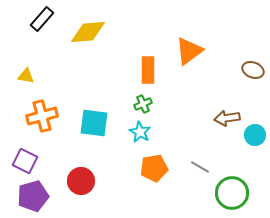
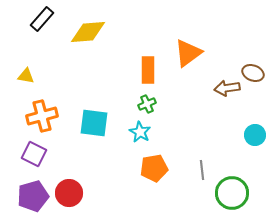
orange triangle: moved 1 px left, 2 px down
brown ellipse: moved 3 px down
green cross: moved 4 px right
brown arrow: moved 30 px up
purple square: moved 9 px right, 7 px up
gray line: moved 2 px right, 3 px down; rotated 54 degrees clockwise
red circle: moved 12 px left, 12 px down
